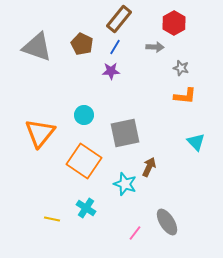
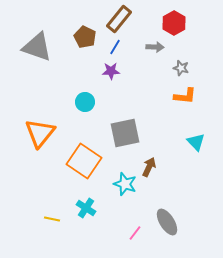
brown pentagon: moved 3 px right, 7 px up
cyan circle: moved 1 px right, 13 px up
